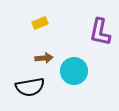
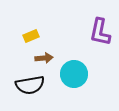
yellow rectangle: moved 9 px left, 13 px down
cyan circle: moved 3 px down
black semicircle: moved 2 px up
